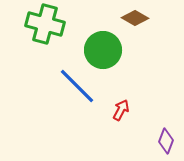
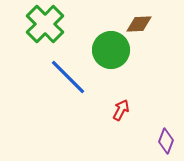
brown diamond: moved 4 px right, 6 px down; rotated 32 degrees counterclockwise
green cross: rotated 30 degrees clockwise
green circle: moved 8 px right
blue line: moved 9 px left, 9 px up
